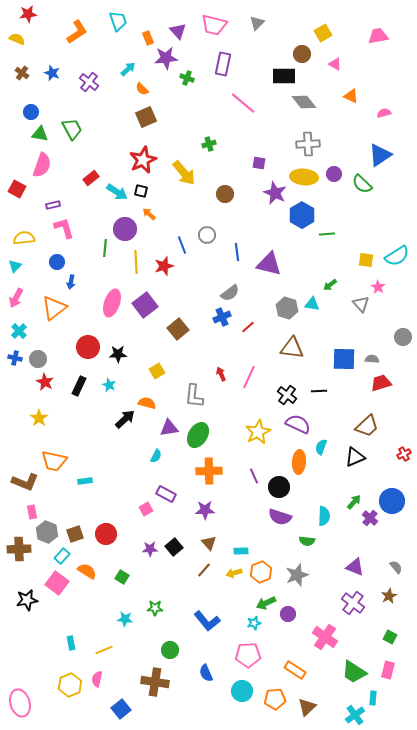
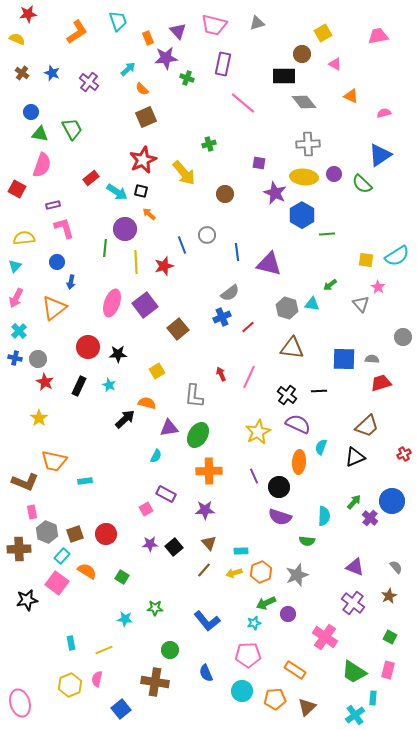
gray triangle at (257, 23): rotated 28 degrees clockwise
purple star at (150, 549): moved 5 px up
